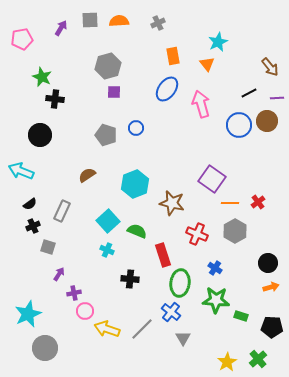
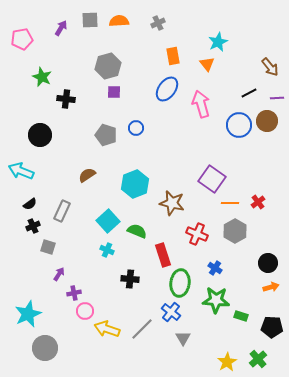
black cross at (55, 99): moved 11 px right
